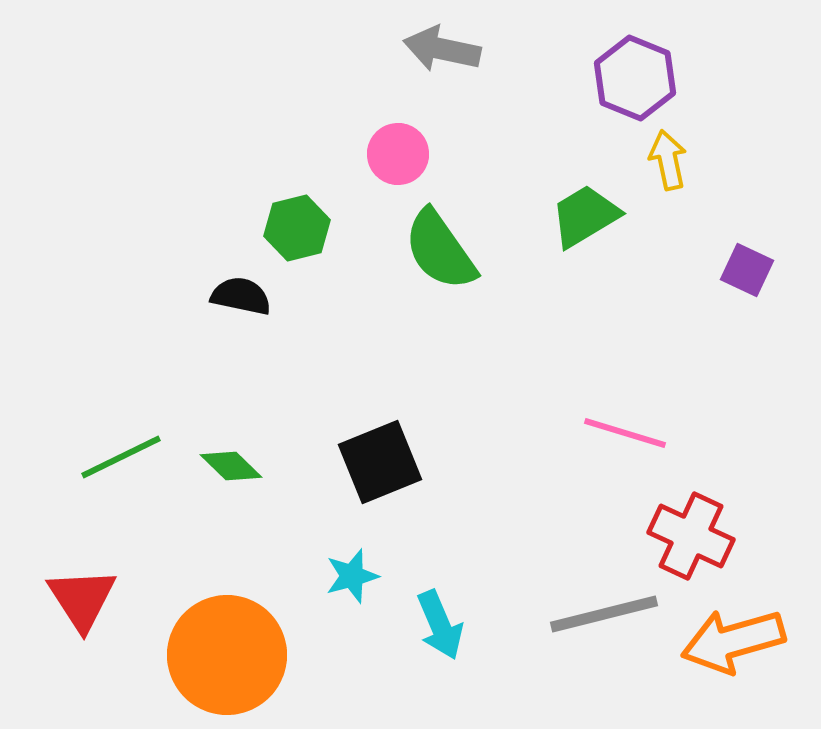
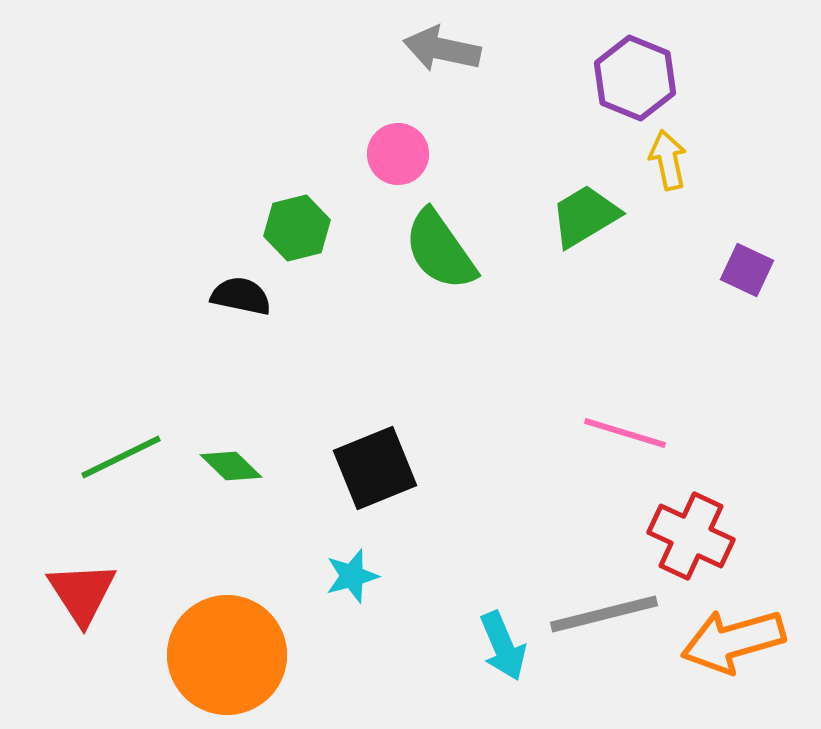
black square: moved 5 px left, 6 px down
red triangle: moved 6 px up
cyan arrow: moved 63 px right, 21 px down
